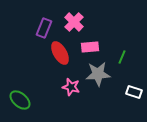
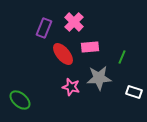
red ellipse: moved 3 px right, 1 px down; rotated 10 degrees counterclockwise
gray star: moved 1 px right, 4 px down
